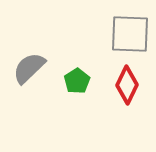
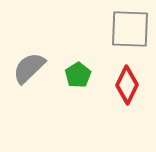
gray square: moved 5 px up
green pentagon: moved 1 px right, 6 px up
